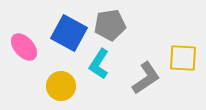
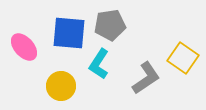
blue square: rotated 24 degrees counterclockwise
yellow square: rotated 32 degrees clockwise
